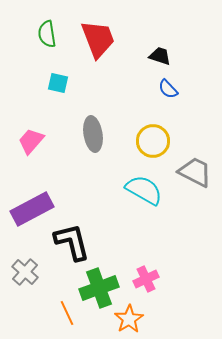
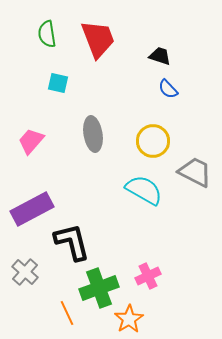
pink cross: moved 2 px right, 3 px up
